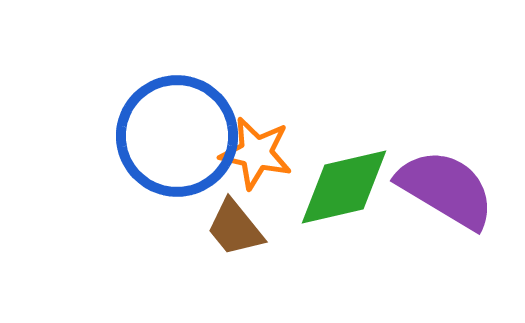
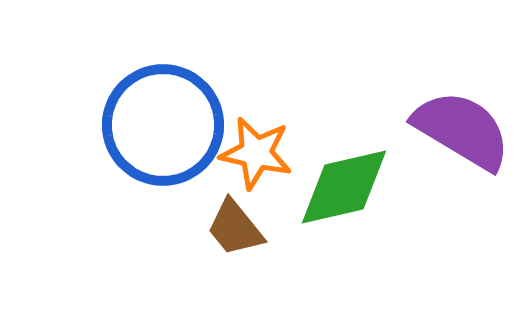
blue circle: moved 14 px left, 11 px up
purple semicircle: moved 16 px right, 59 px up
